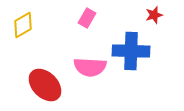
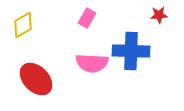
red star: moved 5 px right; rotated 12 degrees clockwise
pink semicircle: moved 2 px right, 4 px up
red ellipse: moved 9 px left, 6 px up
